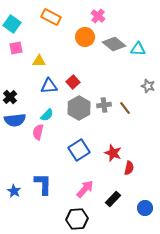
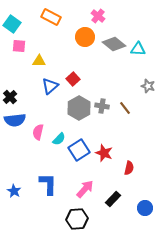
pink square: moved 3 px right, 2 px up; rotated 16 degrees clockwise
red square: moved 3 px up
blue triangle: moved 1 px right; rotated 36 degrees counterclockwise
gray cross: moved 2 px left, 1 px down; rotated 16 degrees clockwise
cyan semicircle: moved 12 px right, 24 px down
red star: moved 9 px left
blue L-shape: moved 5 px right
